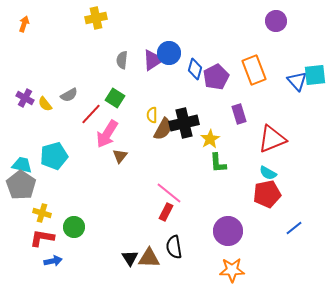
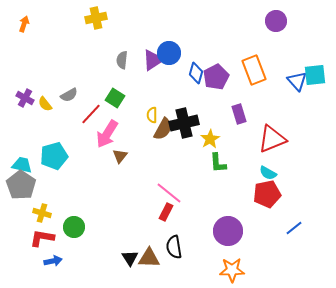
blue diamond at (195, 69): moved 1 px right, 4 px down
